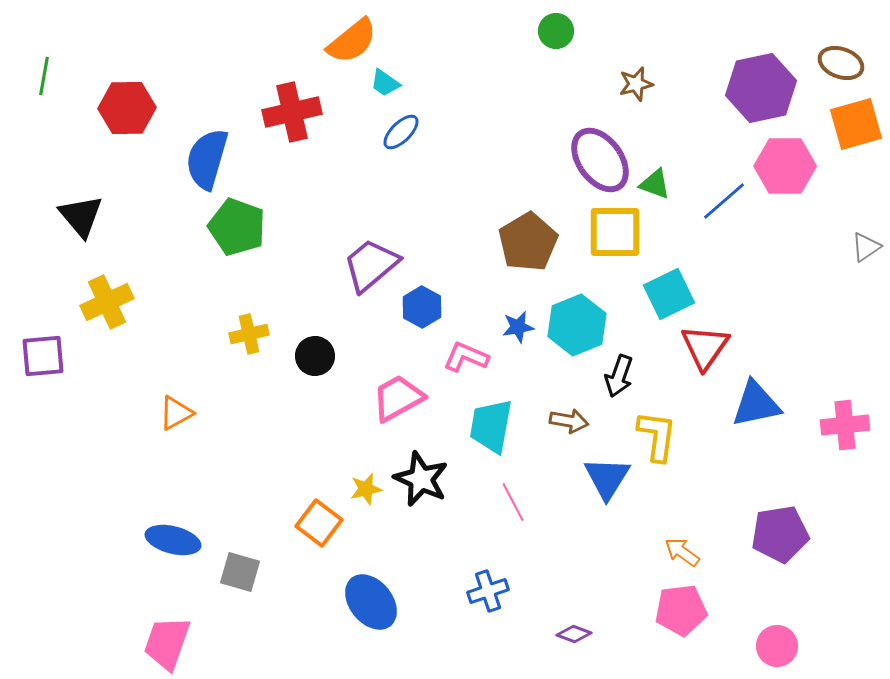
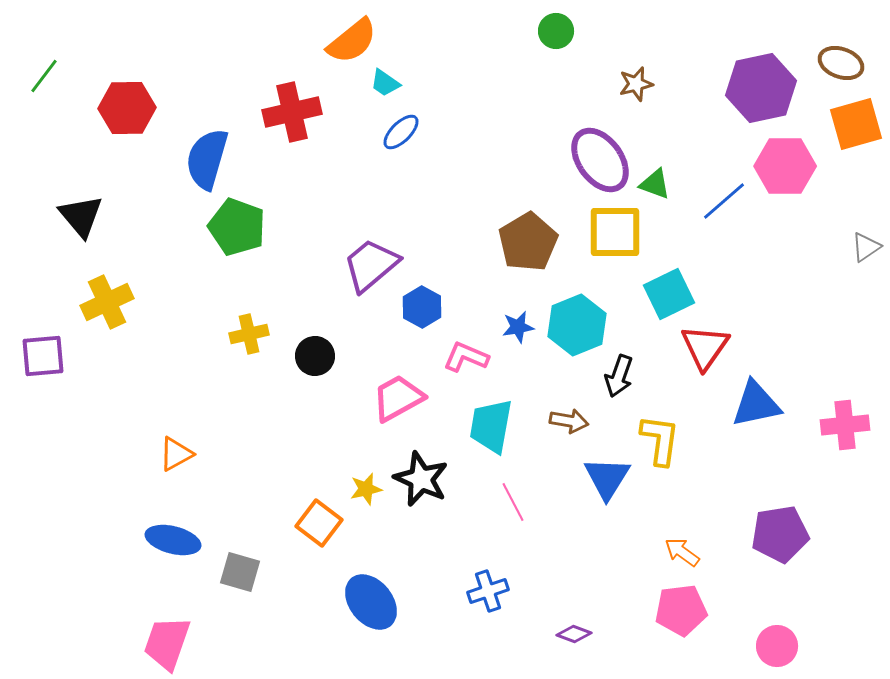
green line at (44, 76): rotated 27 degrees clockwise
orange triangle at (176, 413): moved 41 px down
yellow L-shape at (657, 436): moved 3 px right, 4 px down
